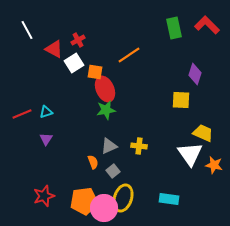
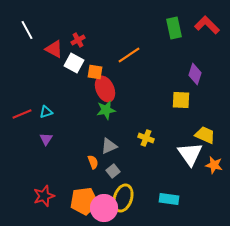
white square: rotated 30 degrees counterclockwise
yellow trapezoid: moved 2 px right, 2 px down
yellow cross: moved 7 px right, 8 px up; rotated 14 degrees clockwise
